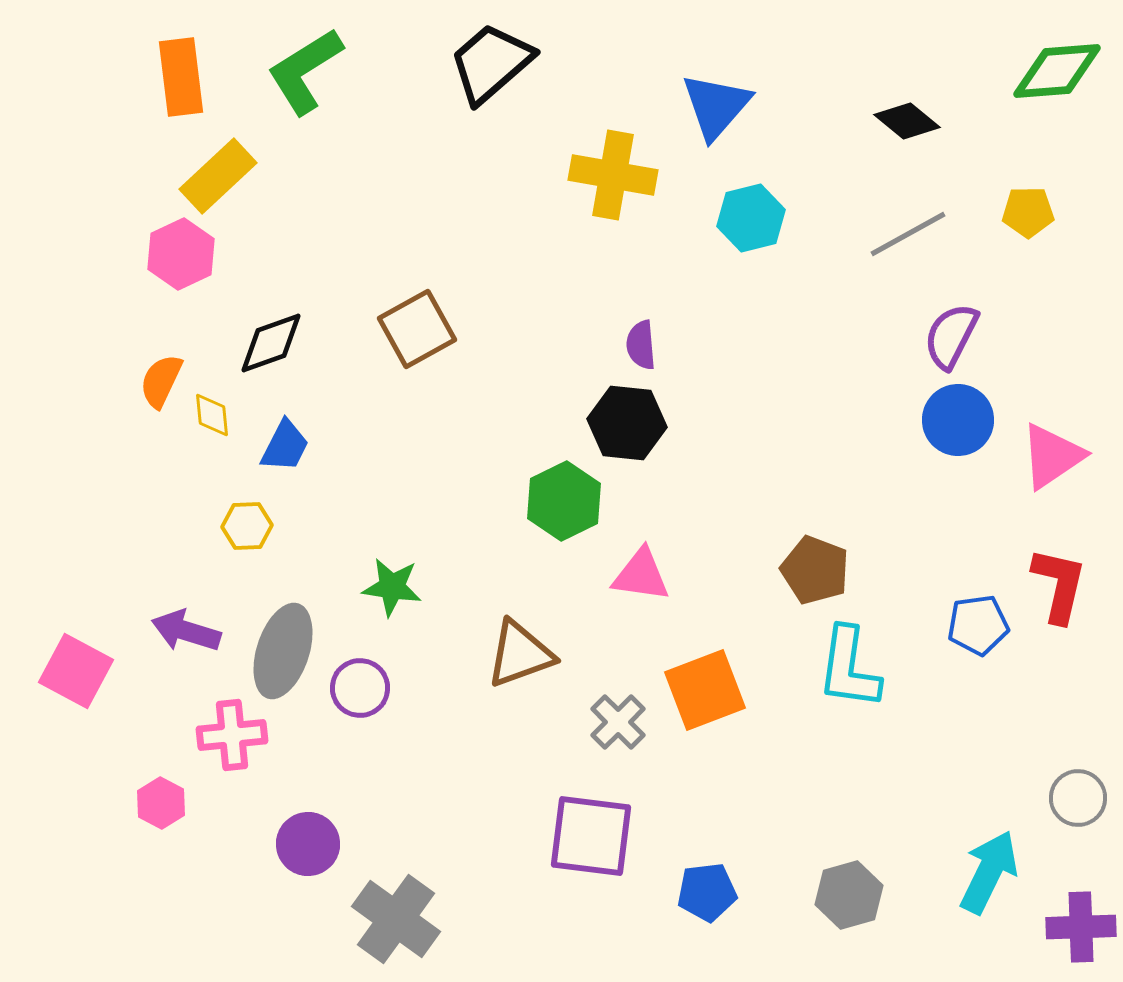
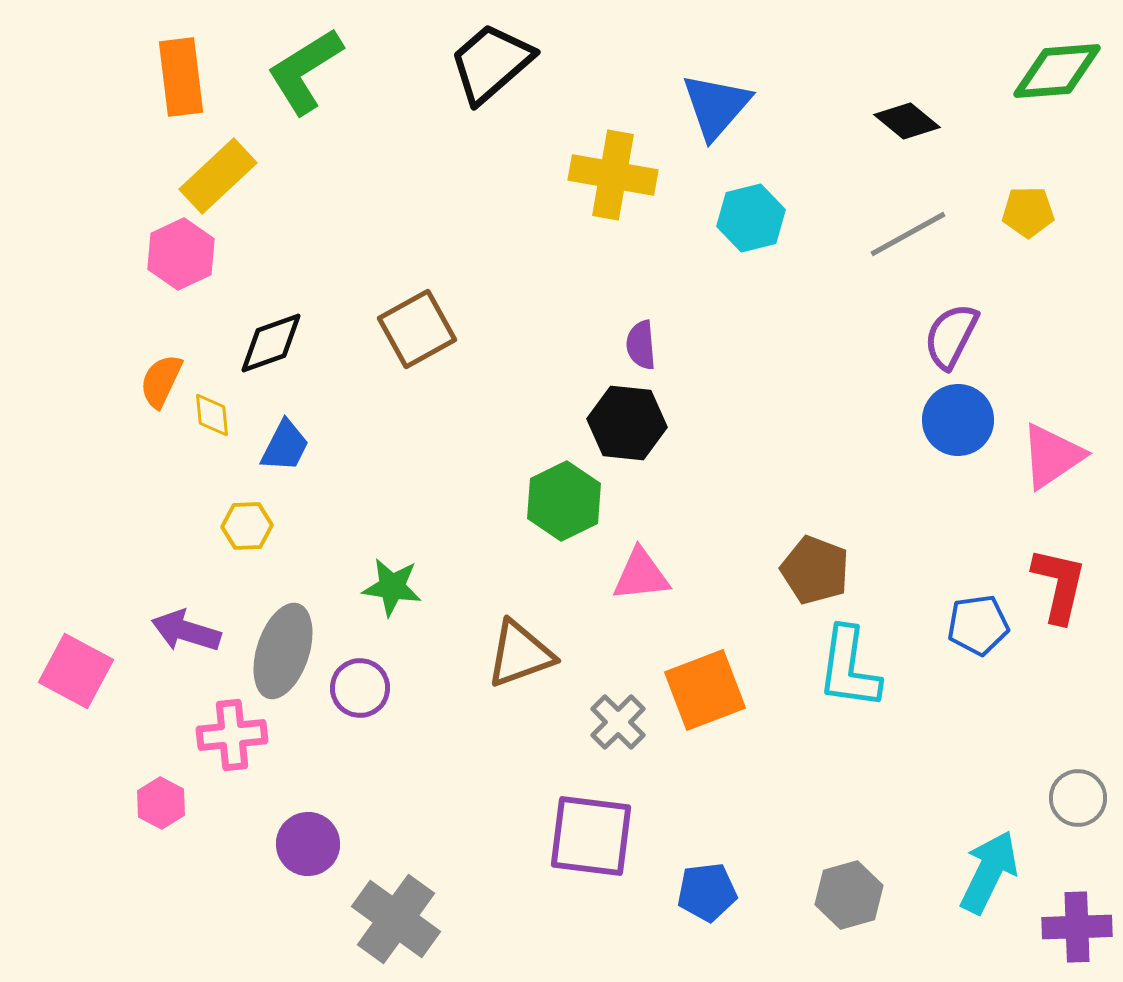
pink triangle at (641, 575): rotated 14 degrees counterclockwise
purple cross at (1081, 927): moved 4 px left
